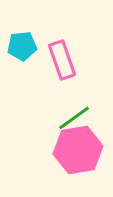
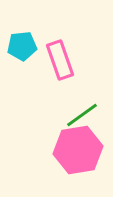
pink rectangle: moved 2 px left
green line: moved 8 px right, 3 px up
